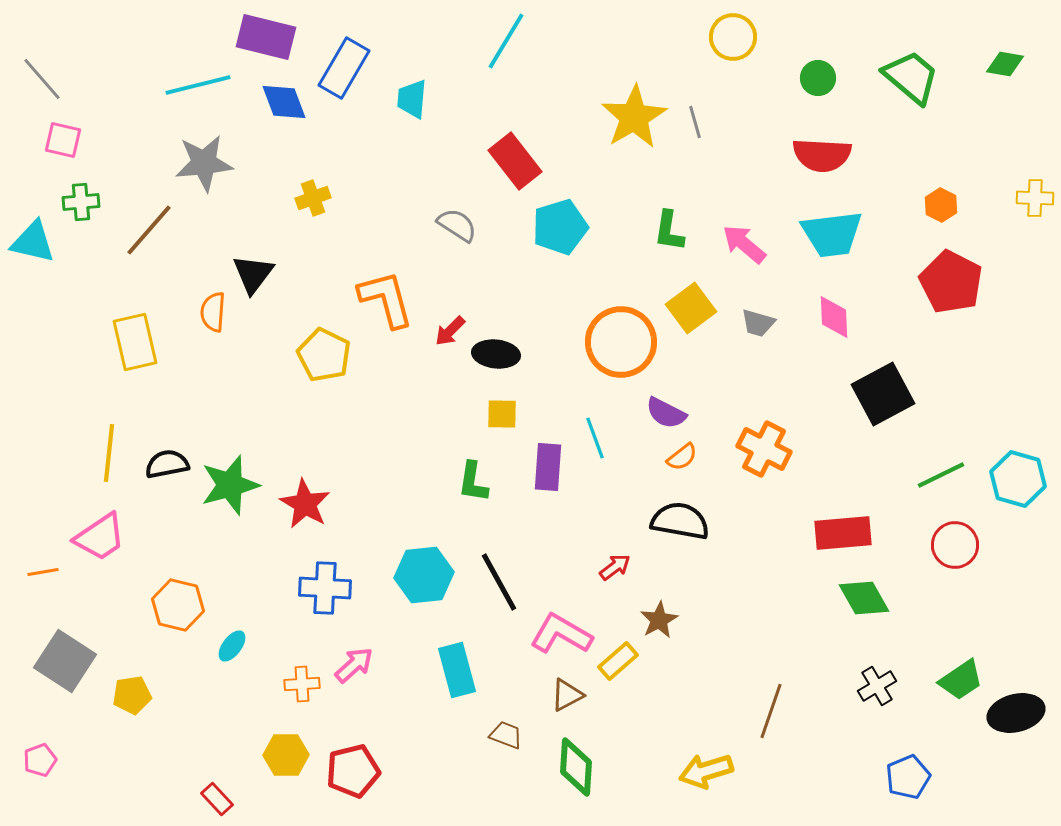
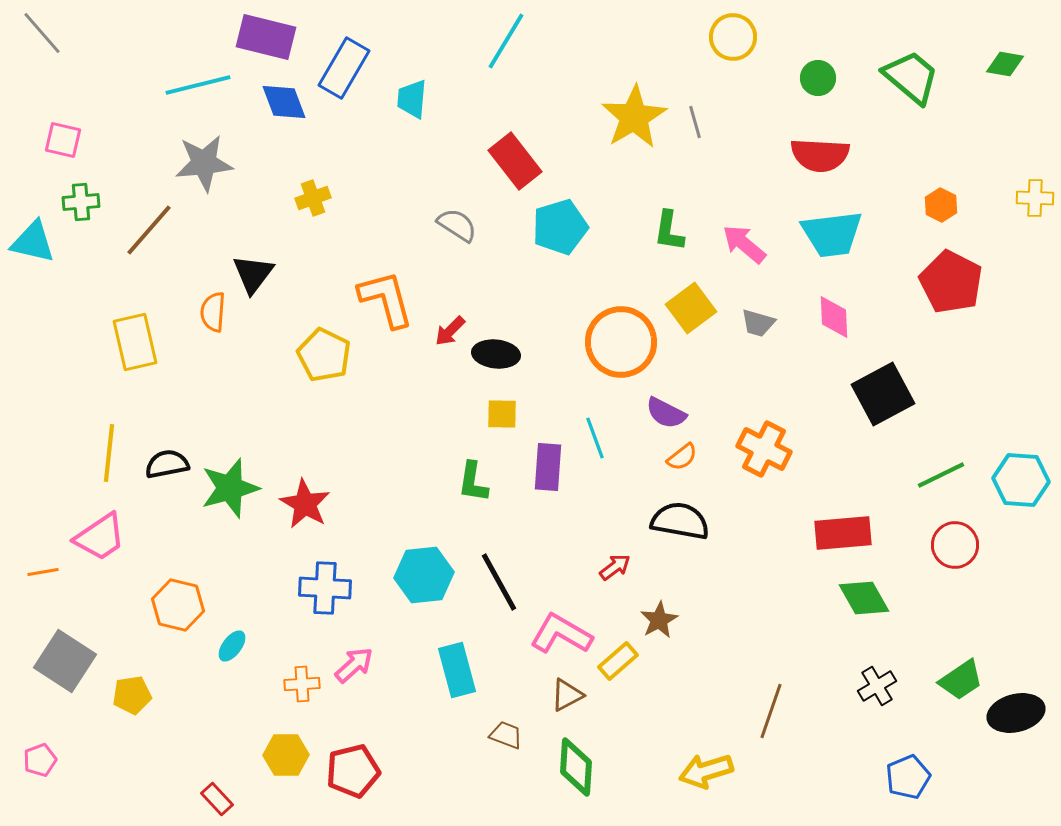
gray line at (42, 79): moved 46 px up
red semicircle at (822, 155): moved 2 px left
cyan hexagon at (1018, 479): moved 3 px right, 1 px down; rotated 12 degrees counterclockwise
green star at (230, 485): moved 3 px down
